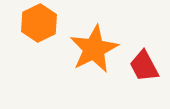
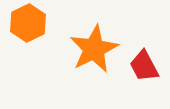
orange hexagon: moved 11 px left
